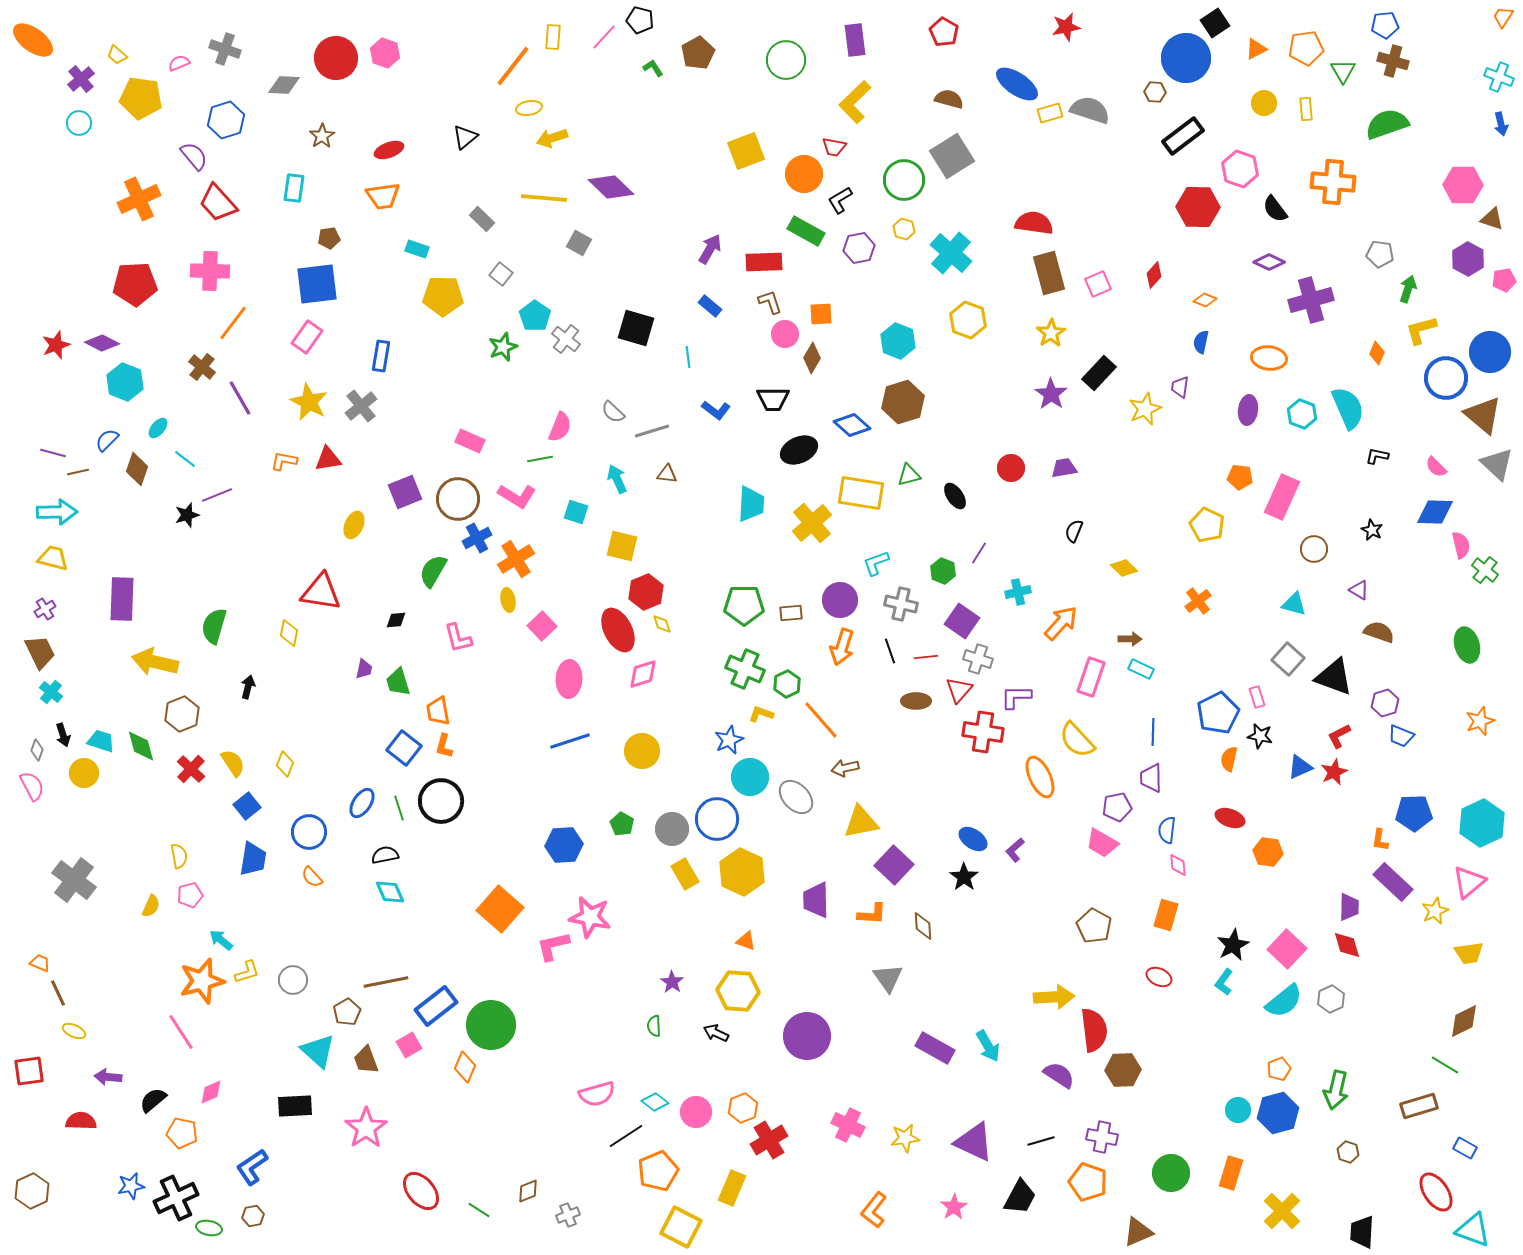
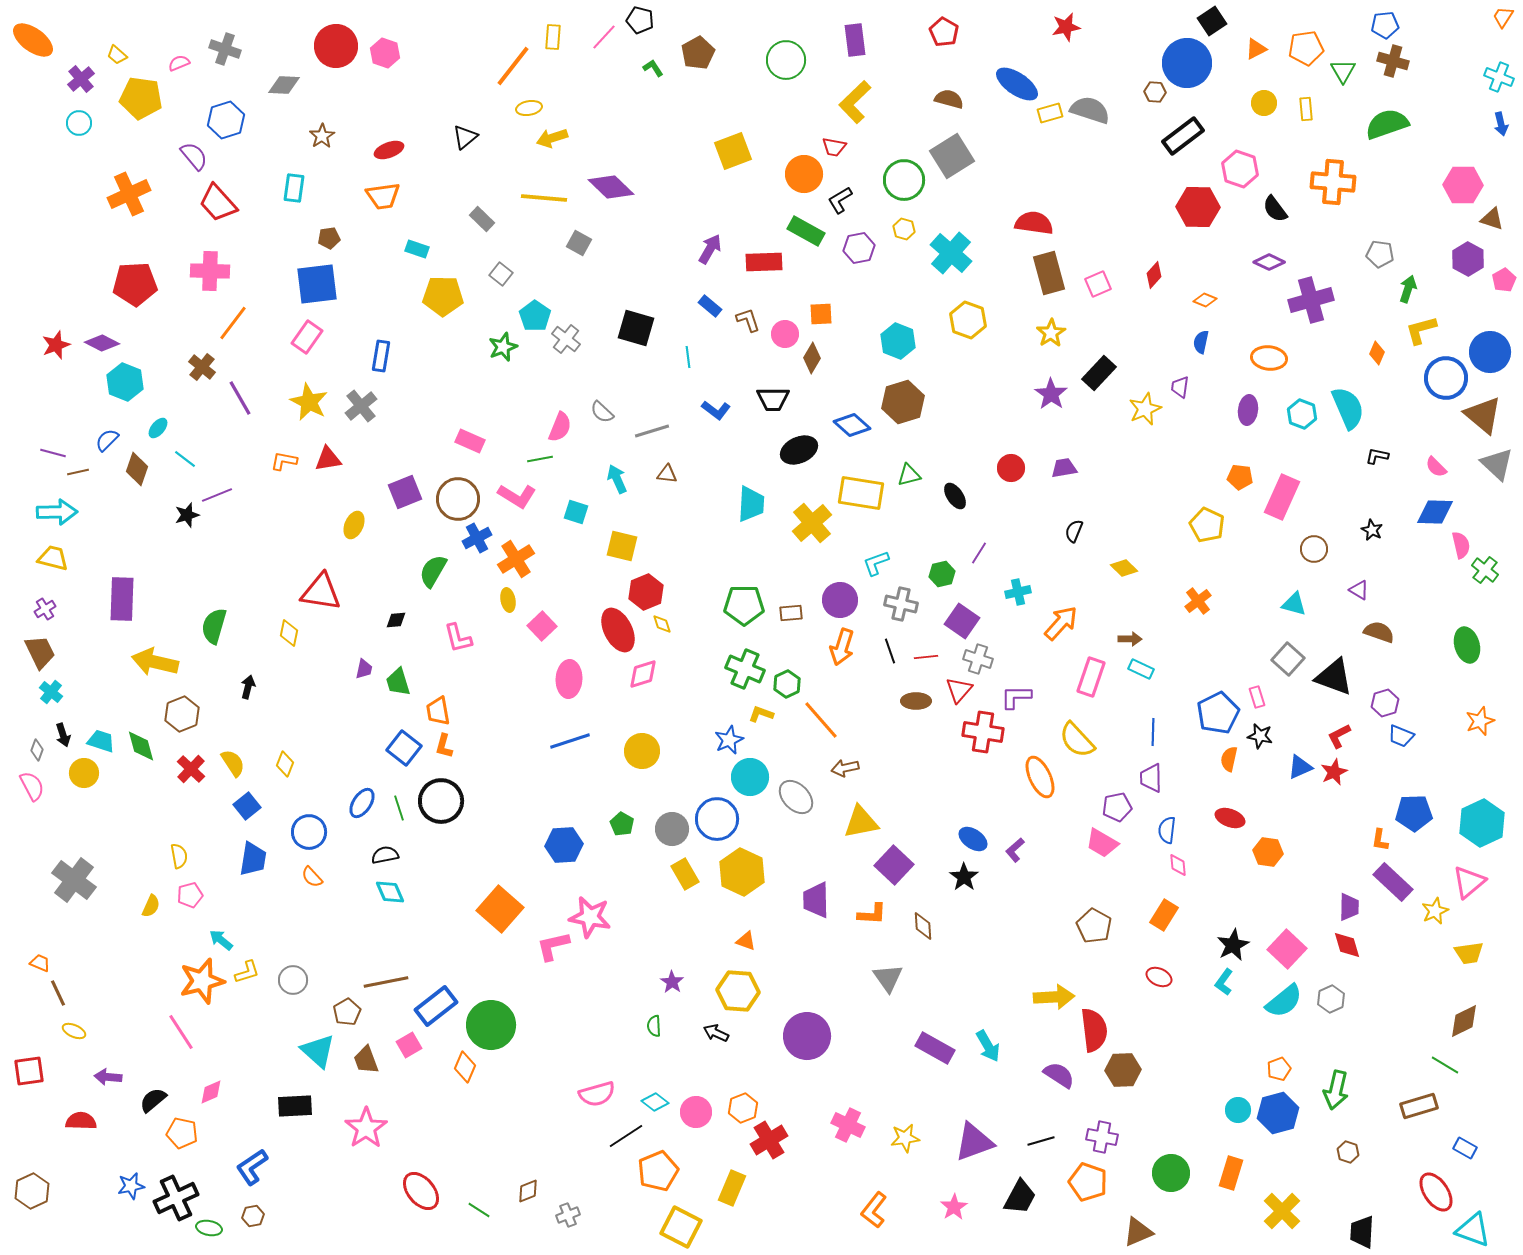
black square at (1215, 23): moved 3 px left, 2 px up
red circle at (336, 58): moved 12 px up
blue circle at (1186, 58): moved 1 px right, 5 px down
yellow square at (746, 151): moved 13 px left
orange cross at (139, 199): moved 10 px left, 5 px up
pink pentagon at (1504, 280): rotated 20 degrees counterclockwise
brown L-shape at (770, 302): moved 22 px left, 18 px down
gray semicircle at (613, 412): moved 11 px left
green hexagon at (943, 571): moved 1 px left, 3 px down; rotated 25 degrees clockwise
orange rectangle at (1166, 915): moved 2 px left; rotated 16 degrees clockwise
purple triangle at (974, 1142): rotated 45 degrees counterclockwise
